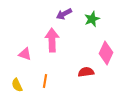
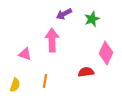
yellow semicircle: moved 2 px left; rotated 136 degrees counterclockwise
